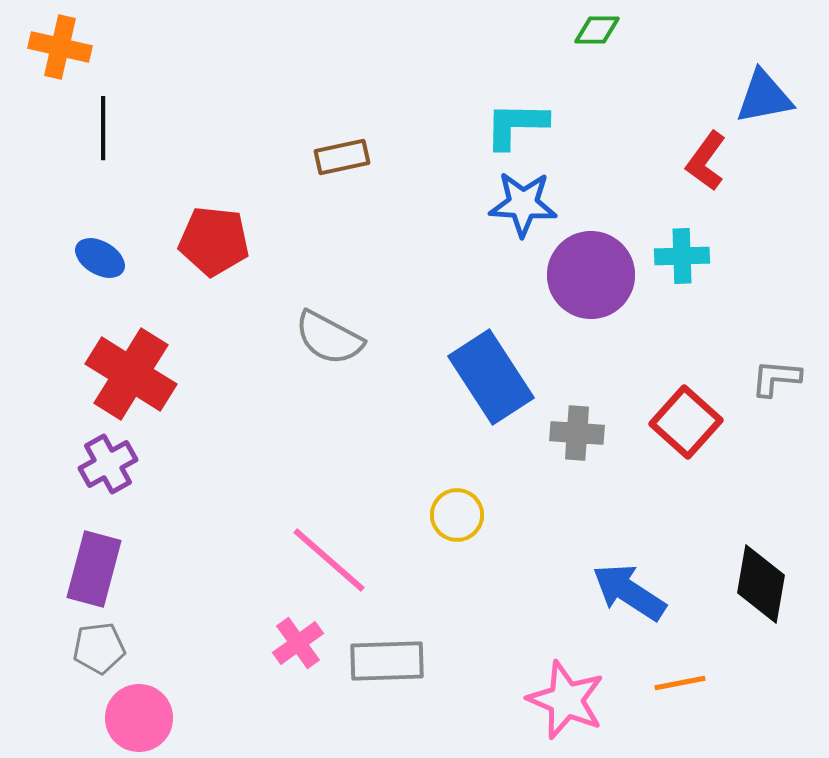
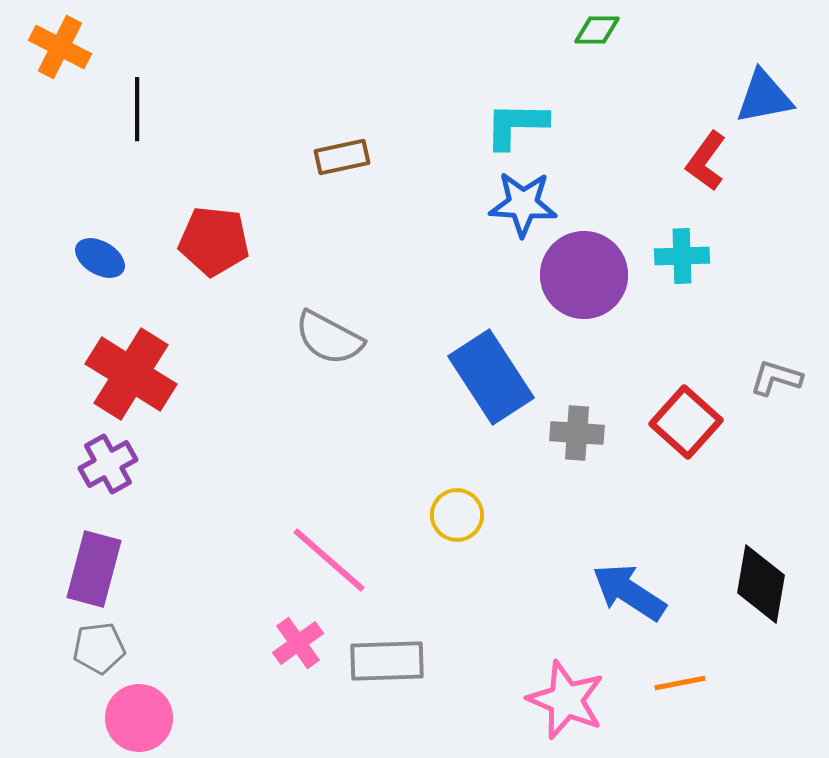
orange cross: rotated 14 degrees clockwise
black line: moved 34 px right, 19 px up
purple circle: moved 7 px left
gray L-shape: rotated 12 degrees clockwise
